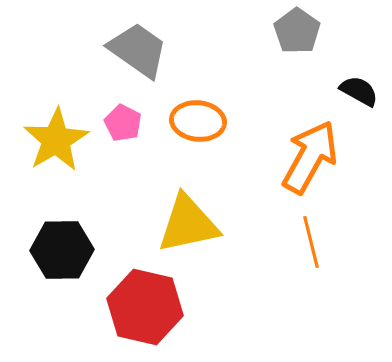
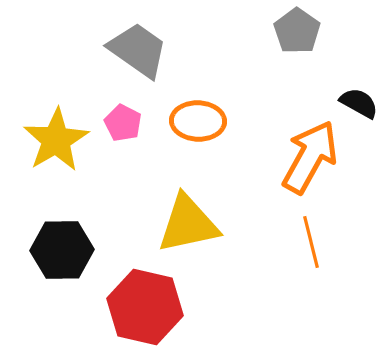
black semicircle: moved 12 px down
orange ellipse: rotated 4 degrees counterclockwise
